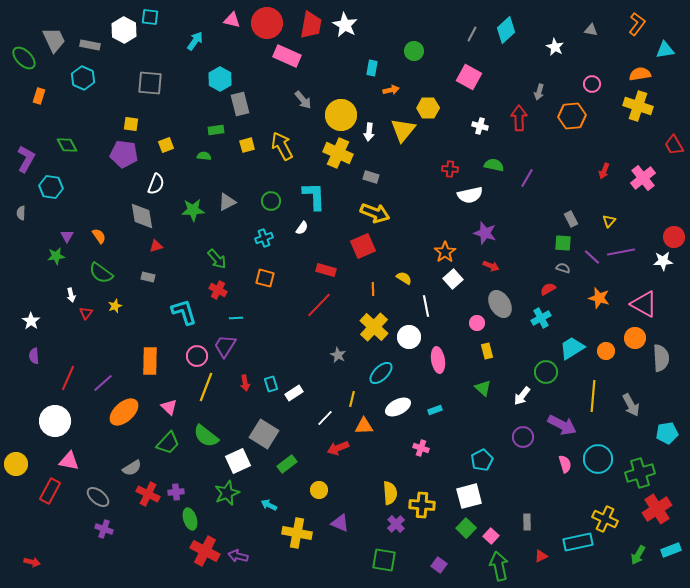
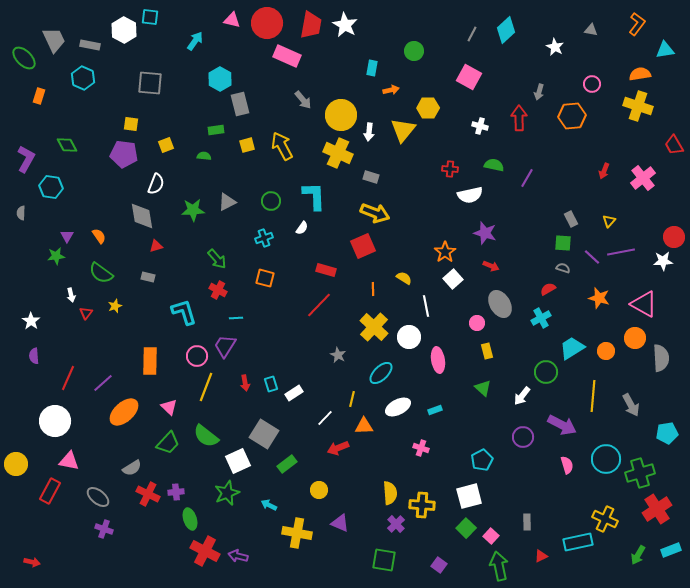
cyan circle at (598, 459): moved 8 px right
pink semicircle at (565, 464): moved 2 px right, 1 px down
